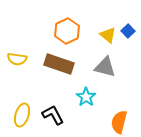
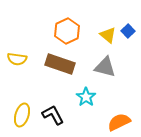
brown rectangle: moved 1 px right
orange semicircle: rotated 50 degrees clockwise
